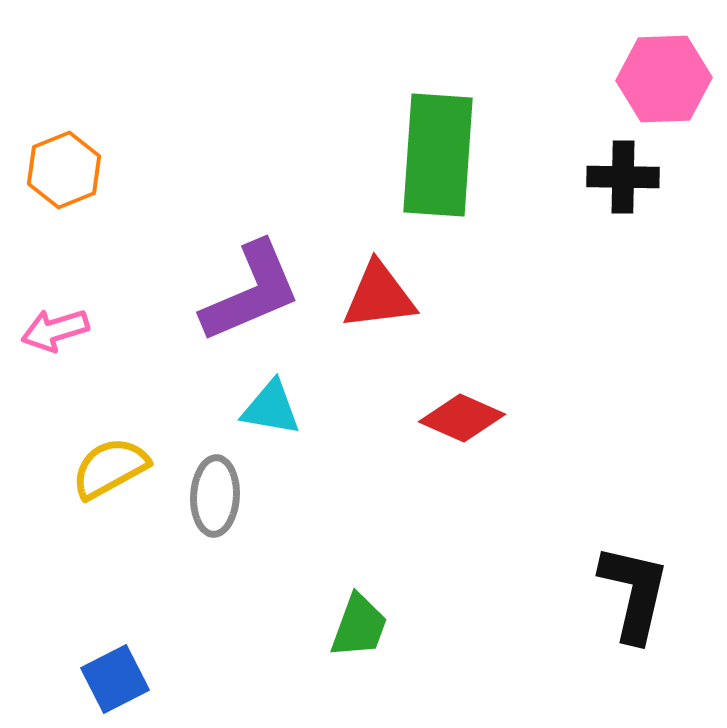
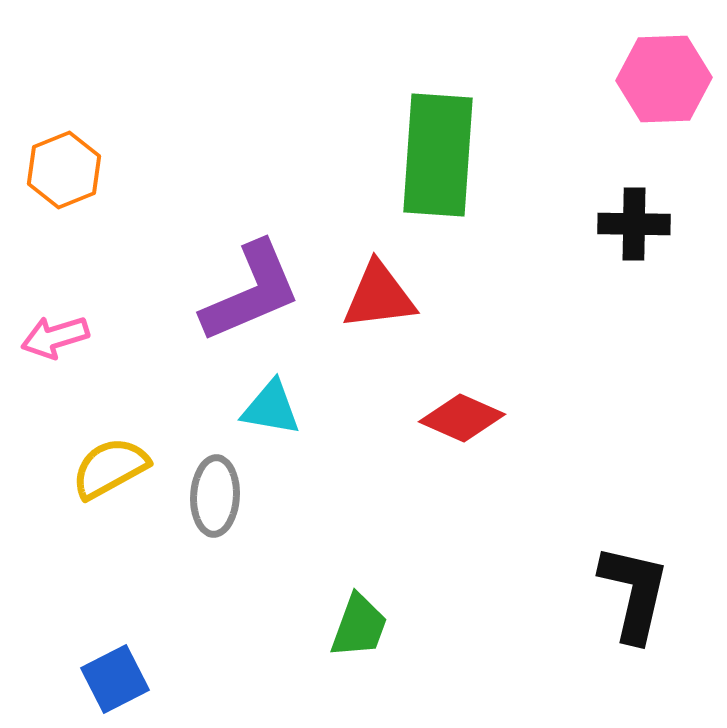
black cross: moved 11 px right, 47 px down
pink arrow: moved 7 px down
